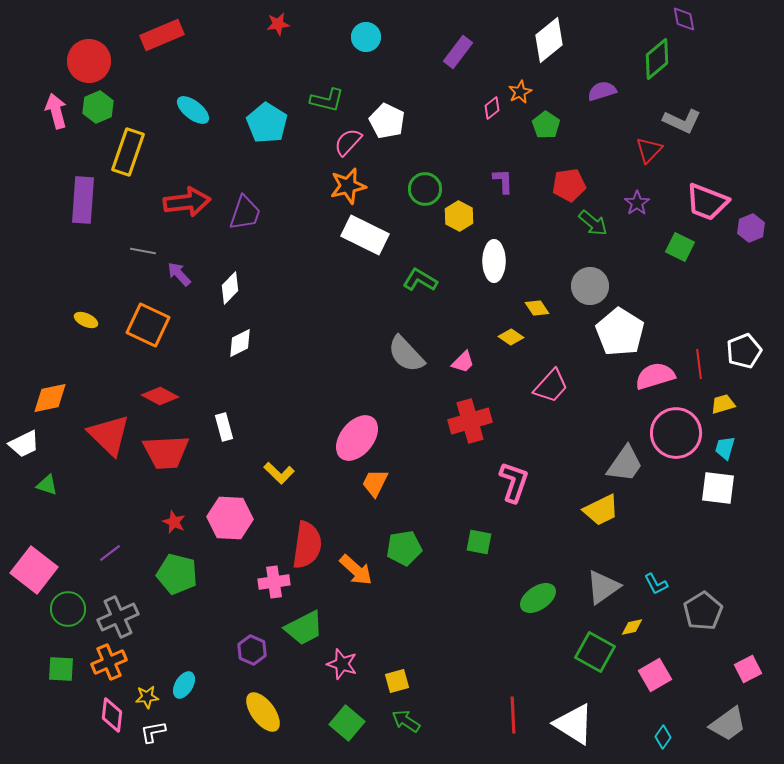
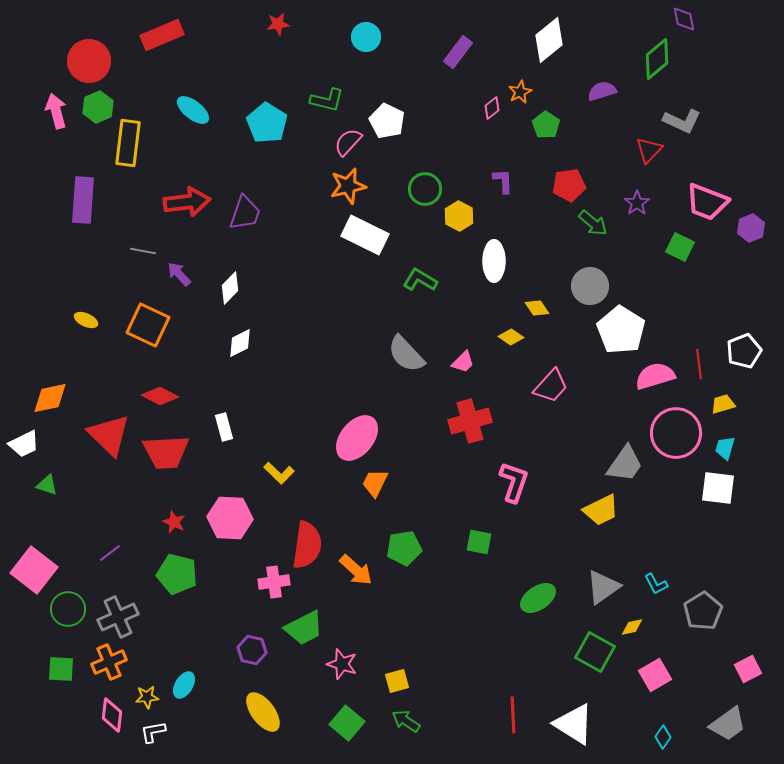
yellow rectangle at (128, 152): moved 9 px up; rotated 12 degrees counterclockwise
white pentagon at (620, 332): moved 1 px right, 2 px up
purple hexagon at (252, 650): rotated 12 degrees counterclockwise
